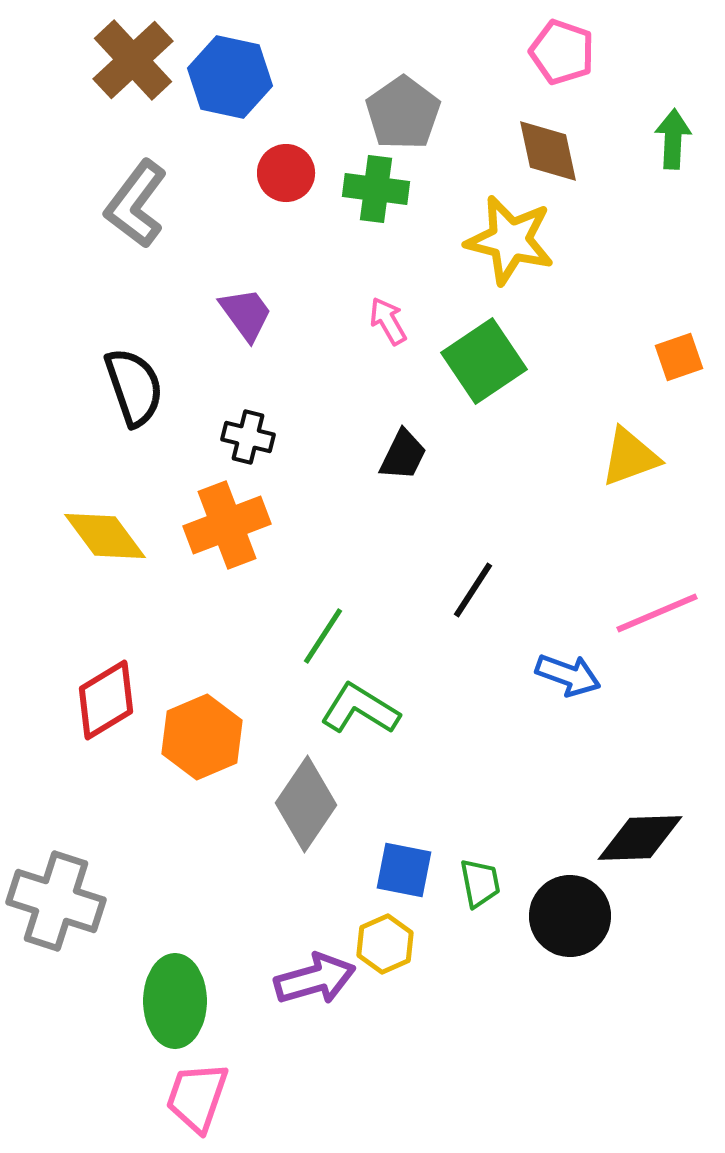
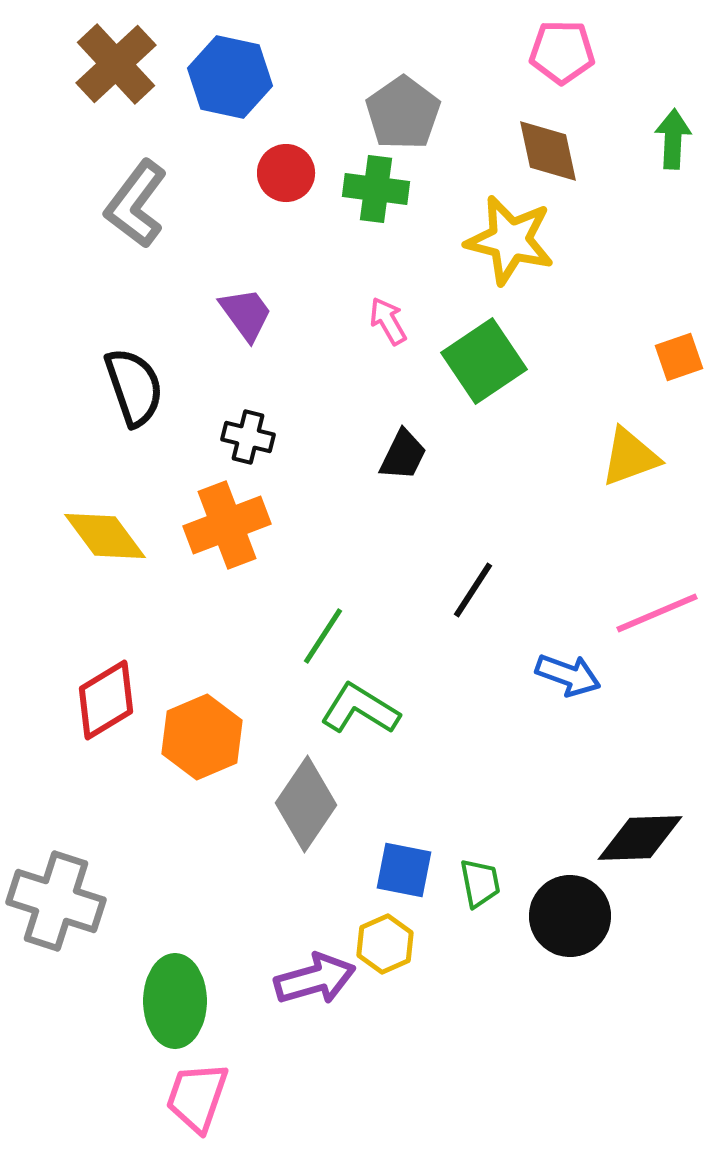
pink pentagon: rotated 18 degrees counterclockwise
brown cross: moved 17 px left, 4 px down
